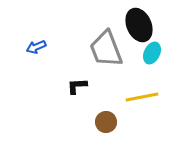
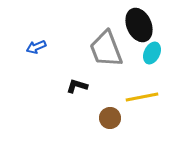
black L-shape: rotated 20 degrees clockwise
brown circle: moved 4 px right, 4 px up
